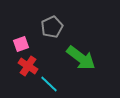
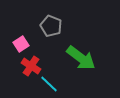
gray pentagon: moved 1 px left, 1 px up; rotated 25 degrees counterclockwise
pink square: rotated 14 degrees counterclockwise
red cross: moved 3 px right
